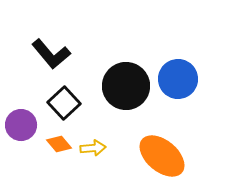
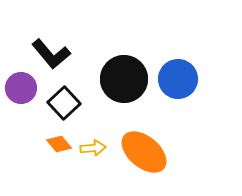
black circle: moved 2 px left, 7 px up
purple circle: moved 37 px up
orange ellipse: moved 18 px left, 4 px up
